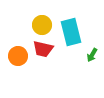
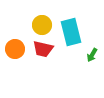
orange circle: moved 3 px left, 7 px up
